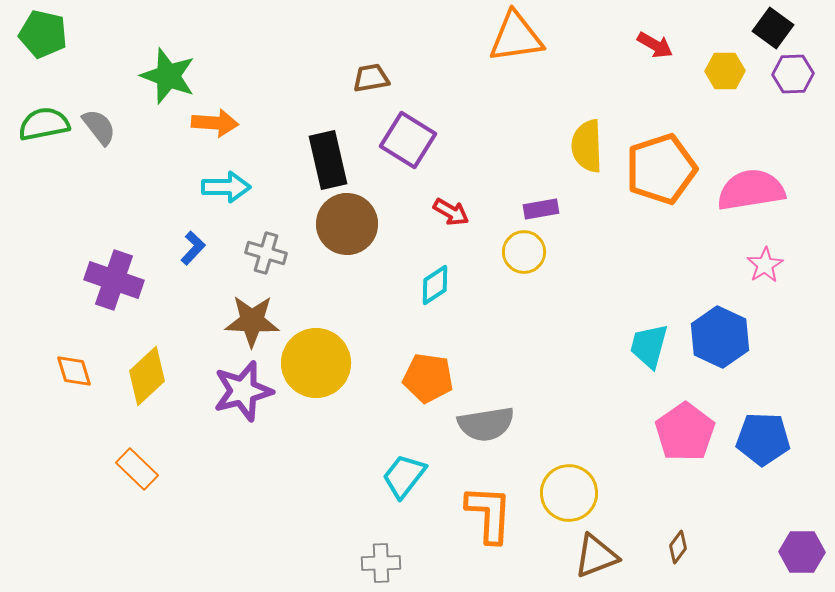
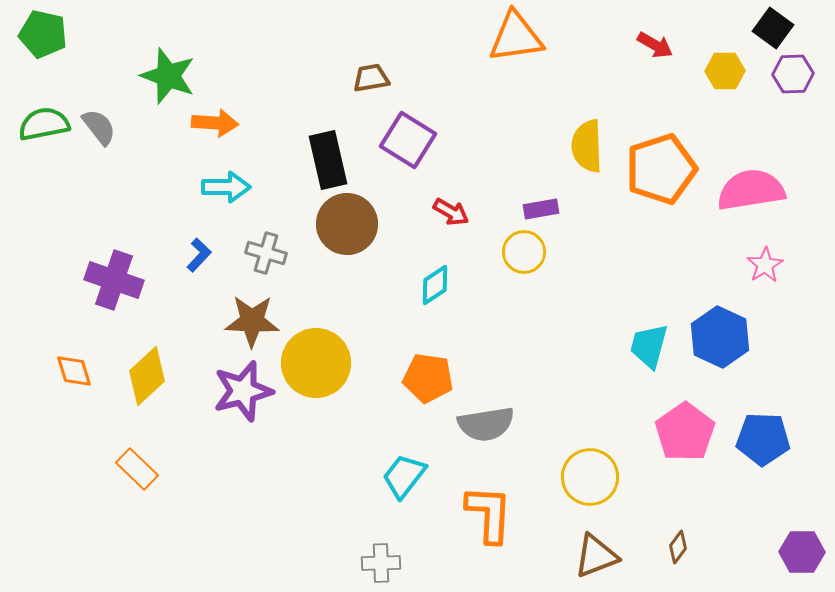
blue L-shape at (193, 248): moved 6 px right, 7 px down
yellow circle at (569, 493): moved 21 px right, 16 px up
